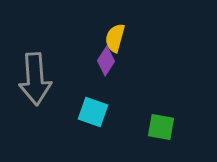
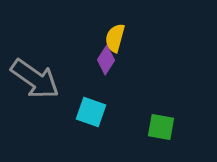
purple diamond: moved 1 px up
gray arrow: rotated 51 degrees counterclockwise
cyan square: moved 2 px left
